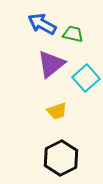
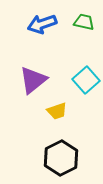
blue arrow: rotated 48 degrees counterclockwise
green trapezoid: moved 11 px right, 12 px up
purple triangle: moved 18 px left, 16 px down
cyan square: moved 2 px down
